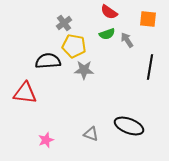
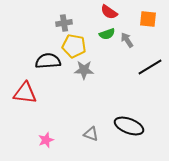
gray cross: rotated 28 degrees clockwise
black line: rotated 50 degrees clockwise
